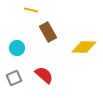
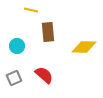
brown rectangle: rotated 24 degrees clockwise
cyan circle: moved 2 px up
